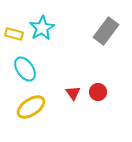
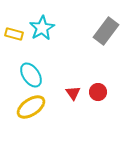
cyan ellipse: moved 6 px right, 6 px down
